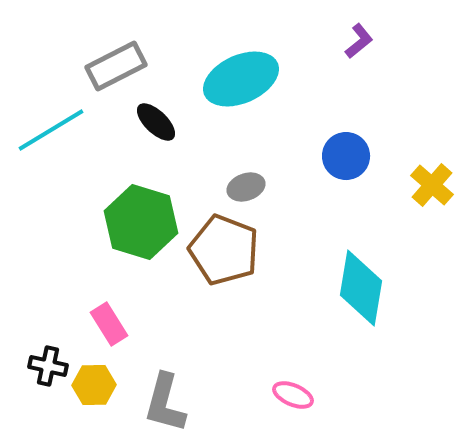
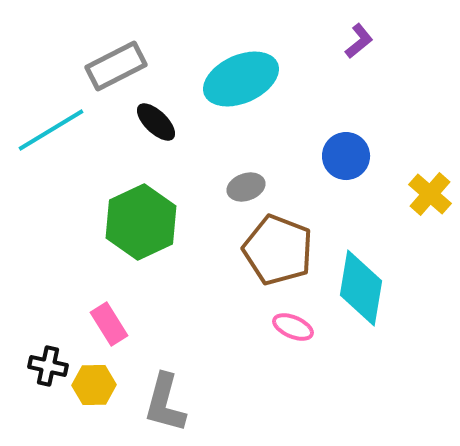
yellow cross: moved 2 px left, 9 px down
green hexagon: rotated 18 degrees clockwise
brown pentagon: moved 54 px right
pink ellipse: moved 68 px up
